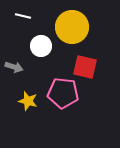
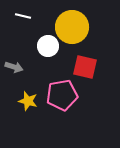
white circle: moved 7 px right
pink pentagon: moved 1 px left, 2 px down; rotated 16 degrees counterclockwise
